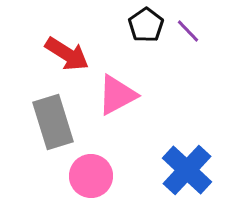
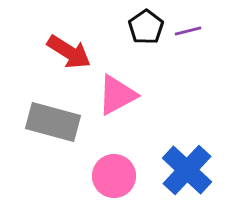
black pentagon: moved 2 px down
purple line: rotated 60 degrees counterclockwise
red arrow: moved 2 px right, 2 px up
gray rectangle: rotated 58 degrees counterclockwise
pink circle: moved 23 px right
